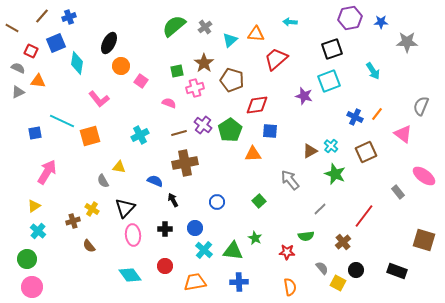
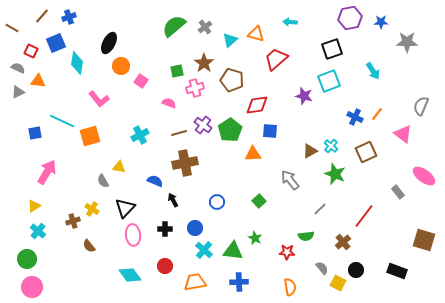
orange triangle at (256, 34): rotated 12 degrees clockwise
